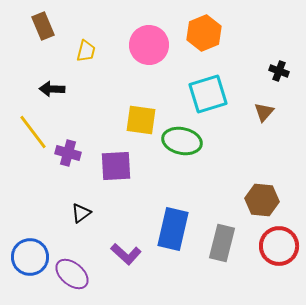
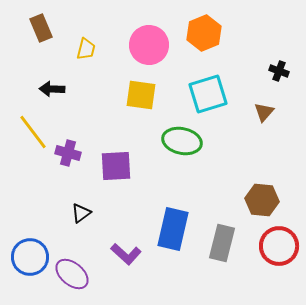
brown rectangle: moved 2 px left, 2 px down
yellow trapezoid: moved 2 px up
yellow square: moved 25 px up
